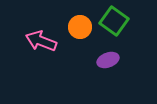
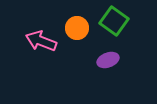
orange circle: moved 3 px left, 1 px down
